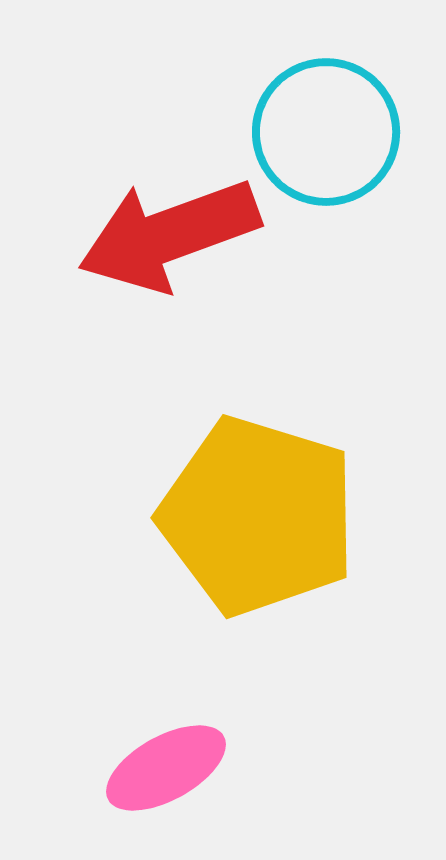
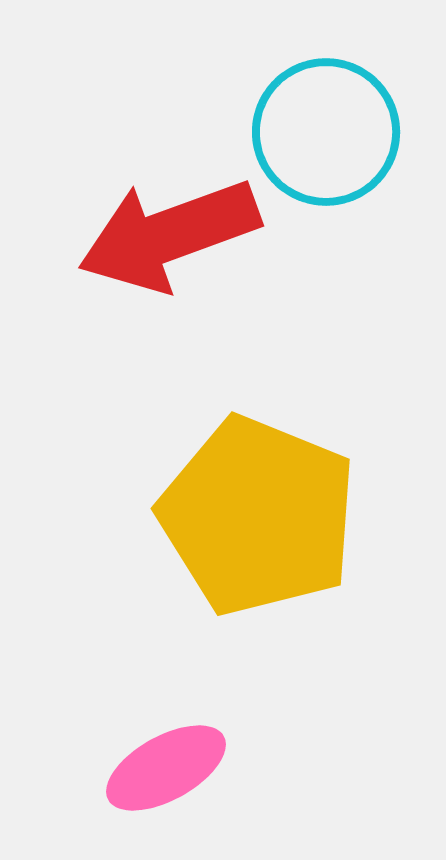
yellow pentagon: rotated 5 degrees clockwise
